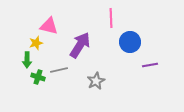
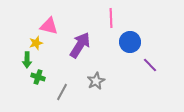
purple line: rotated 56 degrees clockwise
gray line: moved 3 px right, 22 px down; rotated 48 degrees counterclockwise
